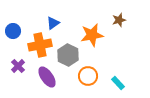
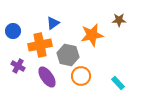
brown star: rotated 16 degrees clockwise
gray hexagon: rotated 15 degrees counterclockwise
purple cross: rotated 16 degrees counterclockwise
orange circle: moved 7 px left
